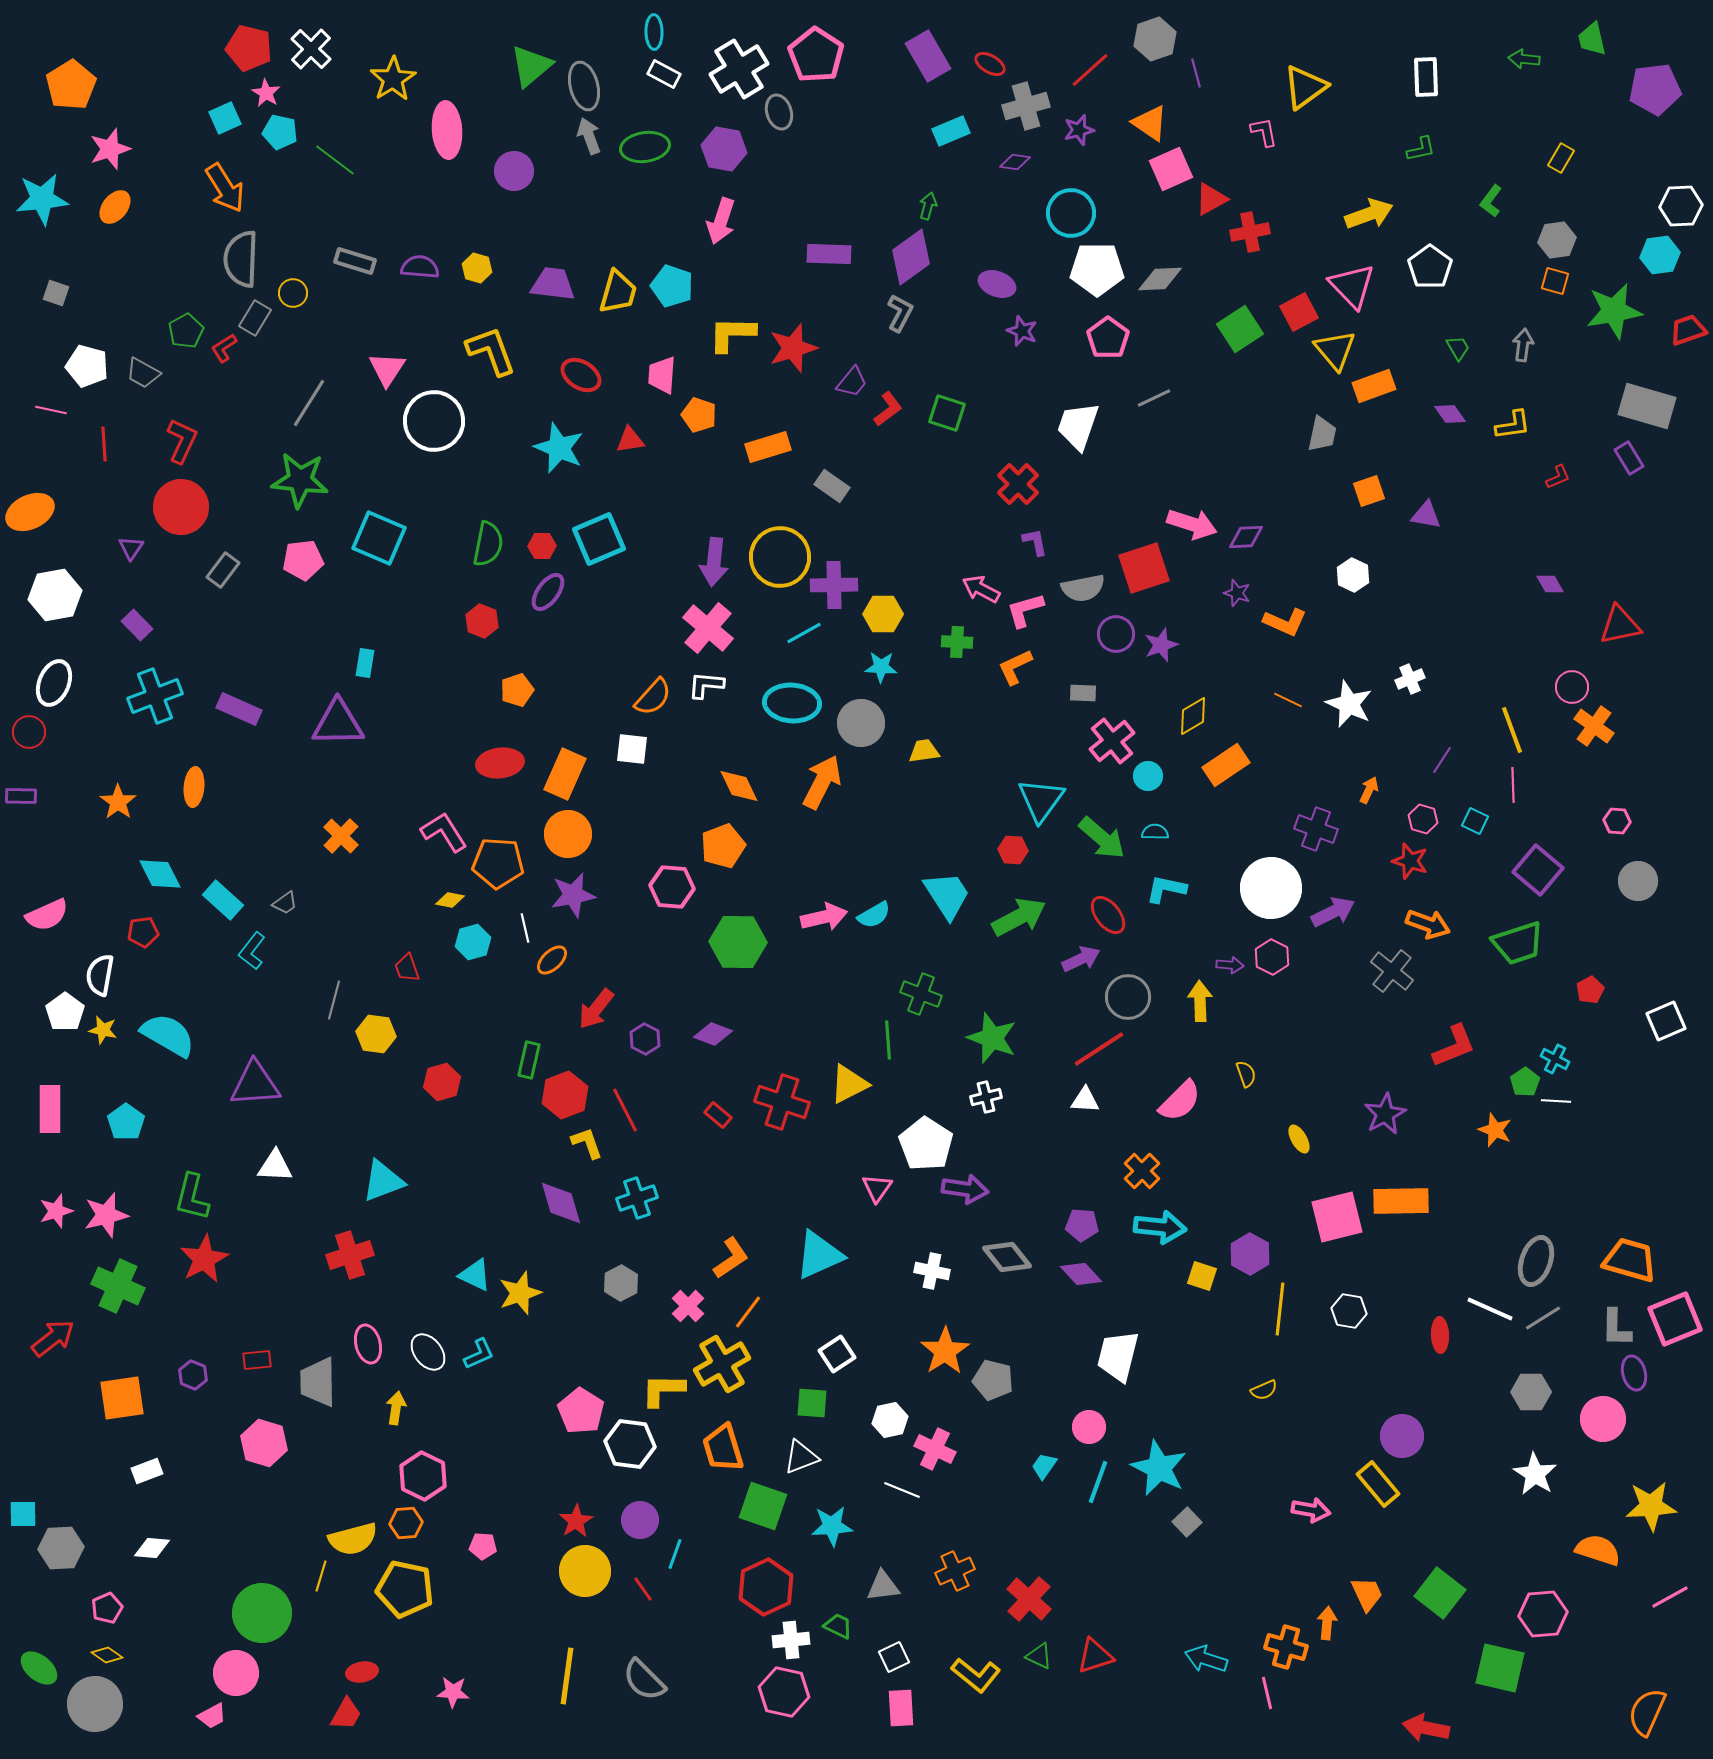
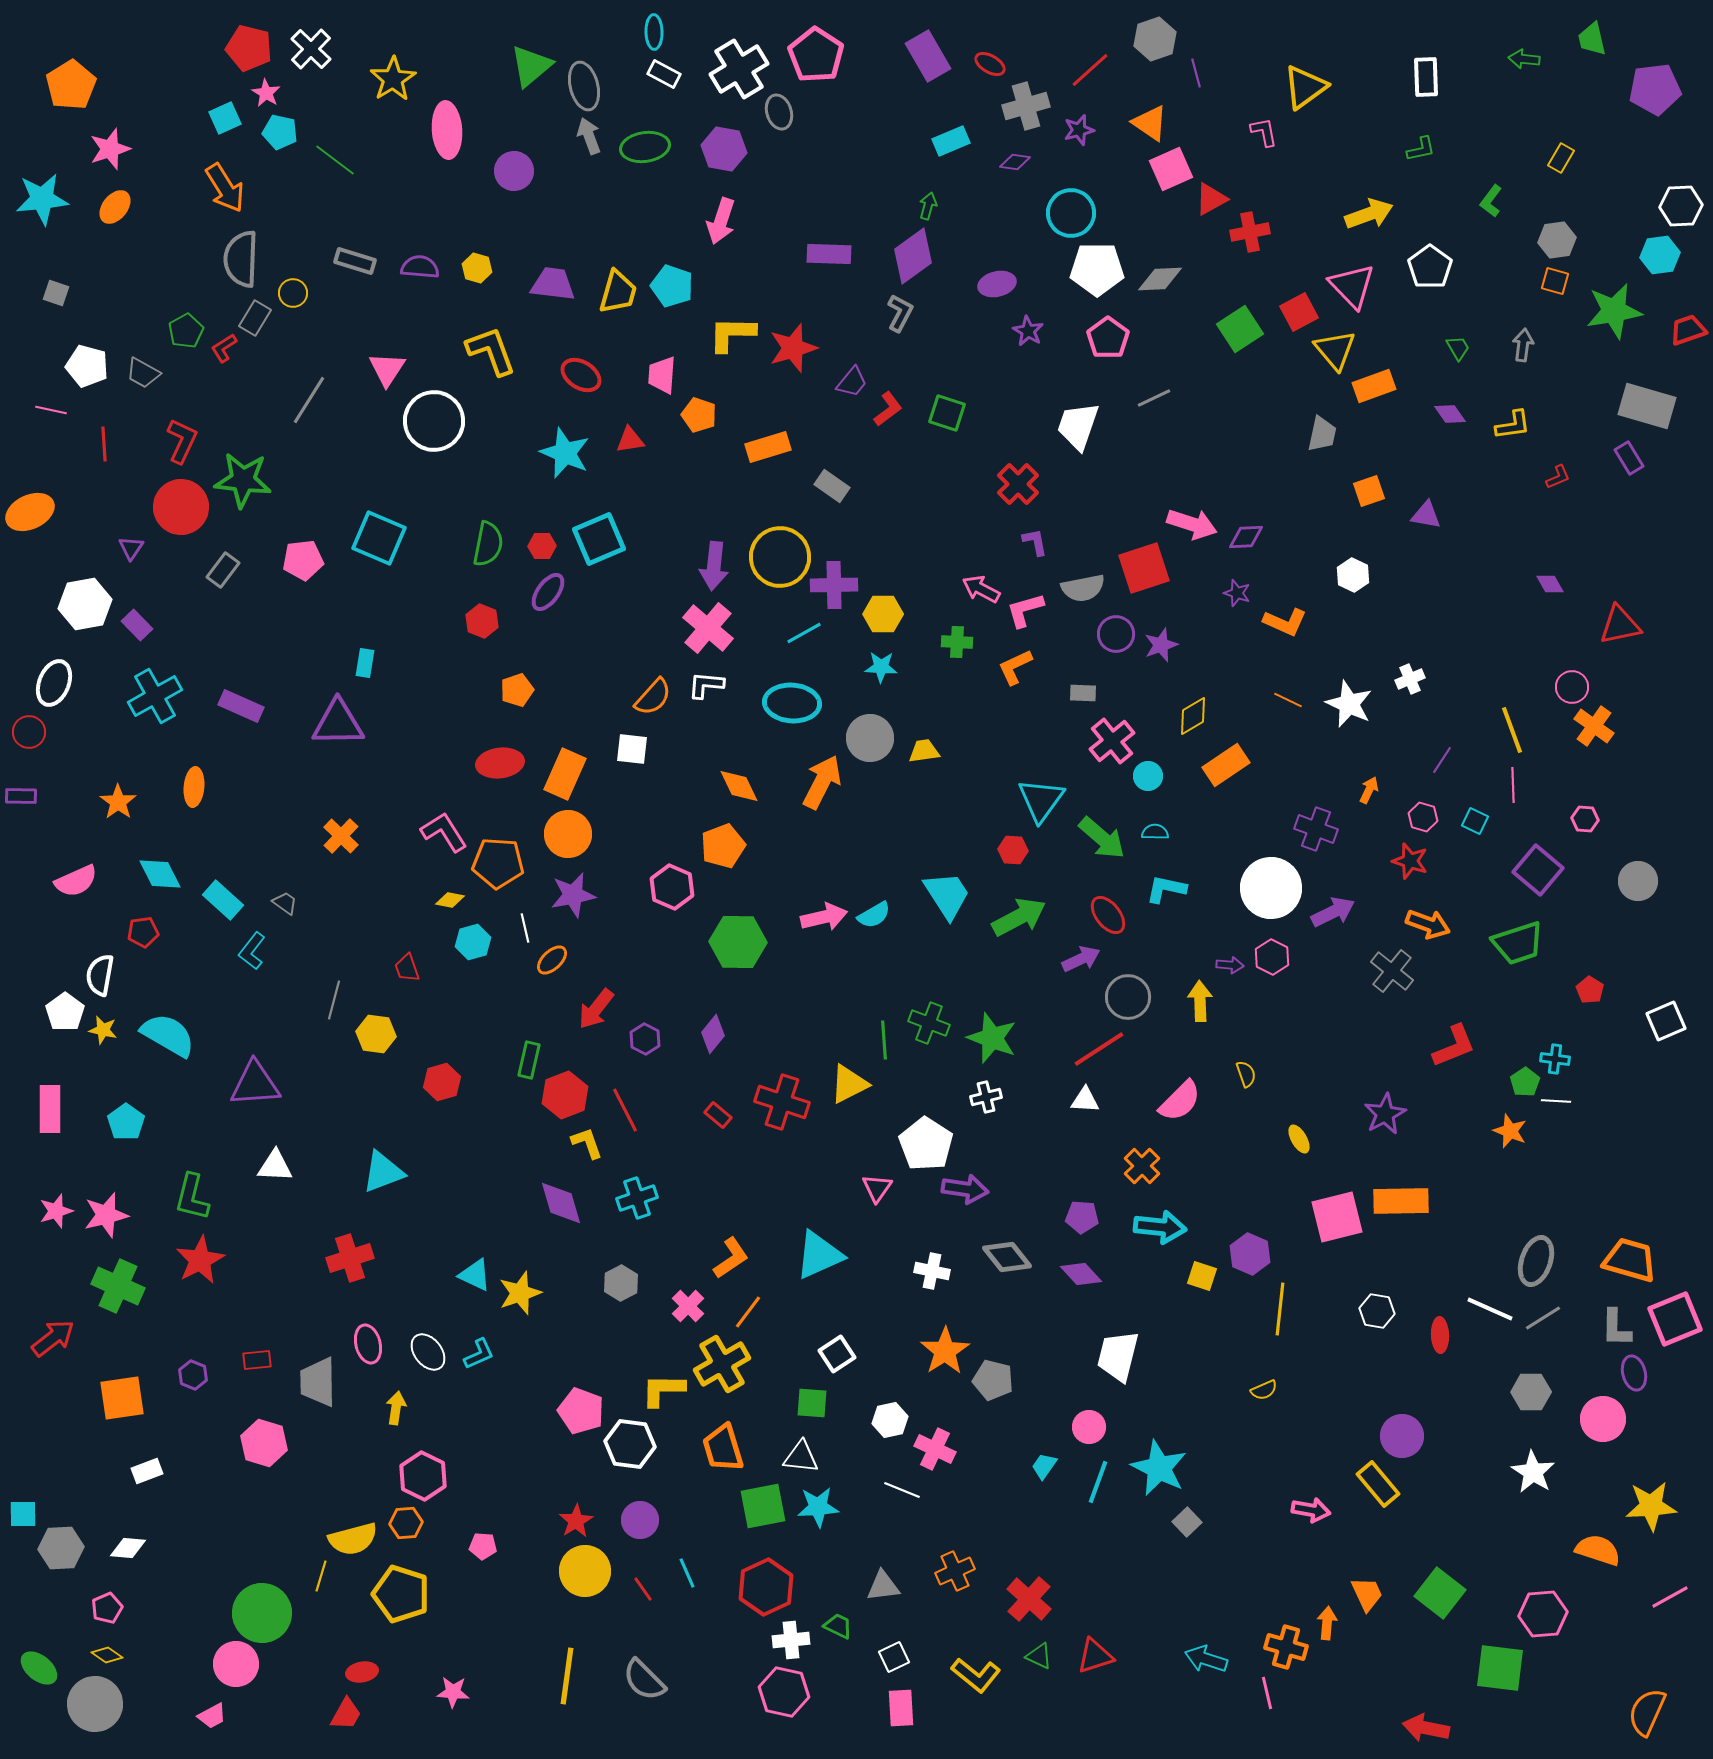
cyan rectangle at (951, 131): moved 10 px down
purple diamond at (911, 257): moved 2 px right, 1 px up
purple ellipse at (997, 284): rotated 33 degrees counterclockwise
purple star at (1022, 331): moved 6 px right; rotated 8 degrees clockwise
gray line at (309, 403): moved 3 px up
cyan star at (559, 448): moved 6 px right, 5 px down
green star at (300, 480): moved 57 px left
purple arrow at (714, 562): moved 4 px down
white hexagon at (55, 595): moved 30 px right, 9 px down
cyan cross at (155, 696): rotated 8 degrees counterclockwise
purple rectangle at (239, 709): moved 2 px right, 3 px up
gray circle at (861, 723): moved 9 px right, 15 px down
pink hexagon at (1423, 819): moved 2 px up
pink hexagon at (1617, 821): moved 32 px left, 2 px up
pink hexagon at (672, 887): rotated 18 degrees clockwise
gray trapezoid at (285, 903): rotated 108 degrees counterclockwise
pink semicircle at (47, 915): moved 29 px right, 34 px up
red pentagon at (1590, 990): rotated 12 degrees counterclockwise
green cross at (921, 994): moved 8 px right, 29 px down
purple diamond at (713, 1034): rotated 72 degrees counterclockwise
green line at (888, 1040): moved 4 px left
cyan cross at (1555, 1059): rotated 20 degrees counterclockwise
orange star at (1495, 1130): moved 15 px right, 1 px down
orange cross at (1142, 1171): moved 5 px up
cyan triangle at (383, 1181): moved 9 px up
purple pentagon at (1082, 1225): moved 8 px up
purple hexagon at (1250, 1254): rotated 6 degrees counterclockwise
red cross at (350, 1255): moved 3 px down
red star at (204, 1259): moved 4 px left, 1 px down
white hexagon at (1349, 1311): moved 28 px right
pink pentagon at (581, 1411): rotated 12 degrees counterclockwise
white triangle at (801, 1457): rotated 27 degrees clockwise
white star at (1535, 1474): moved 2 px left, 2 px up
green square at (763, 1506): rotated 30 degrees counterclockwise
cyan star at (832, 1526): moved 14 px left, 19 px up
white diamond at (152, 1548): moved 24 px left
cyan line at (675, 1554): moved 12 px right, 19 px down; rotated 44 degrees counterclockwise
yellow pentagon at (405, 1589): moved 4 px left, 5 px down; rotated 6 degrees clockwise
green square at (1500, 1668): rotated 6 degrees counterclockwise
pink circle at (236, 1673): moved 9 px up
